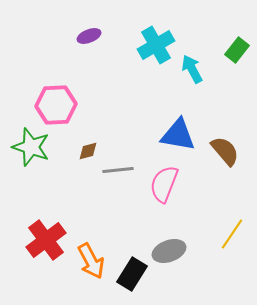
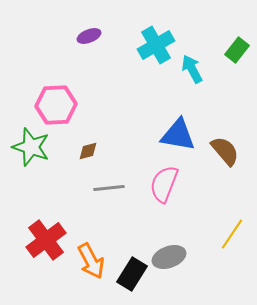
gray line: moved 9 px left, 18 px down
gray ellipse: moved 6 px down
